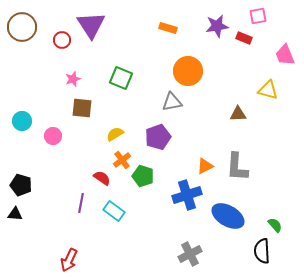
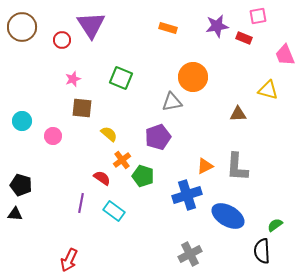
orange circle: moved 5 px right, 6 px down
yellow semicircle: moved 6 px left; rotated 72 degrees clockwise
green semicircle: rotated 84 degrees counterclockwise
